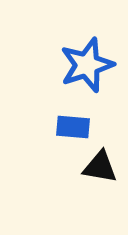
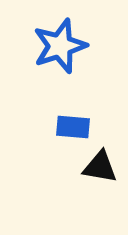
blue star: moved 27 px left, 19 px up
